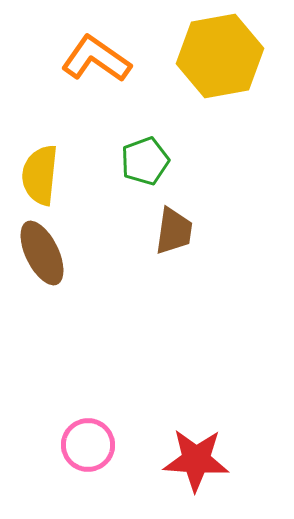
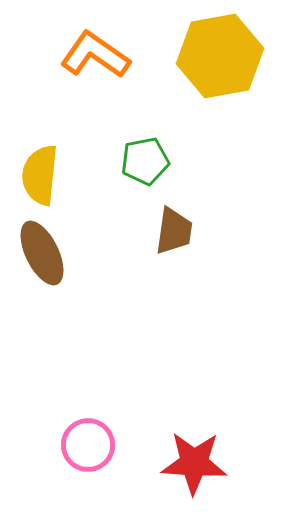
orange L-shape: moved 1 px left, 4 px up
green pentagon: rotated 9 degrees clockwise
red star: moved 2 px left, 3 px down
